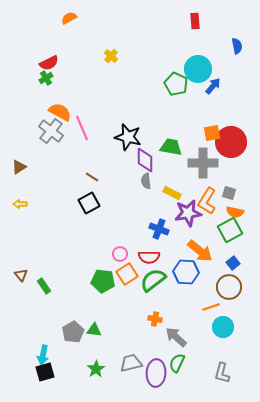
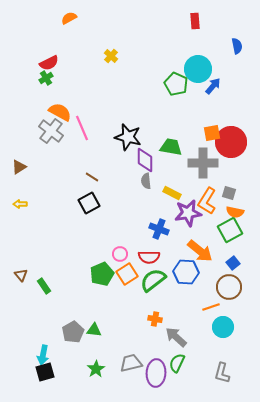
green pentagon at (103, 281): moved 1 px left, 7 px up; rotated 30 degrees counterclockwise
